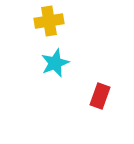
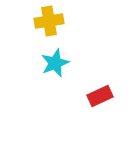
red rectangle: rotated 45 degrees clockwise
